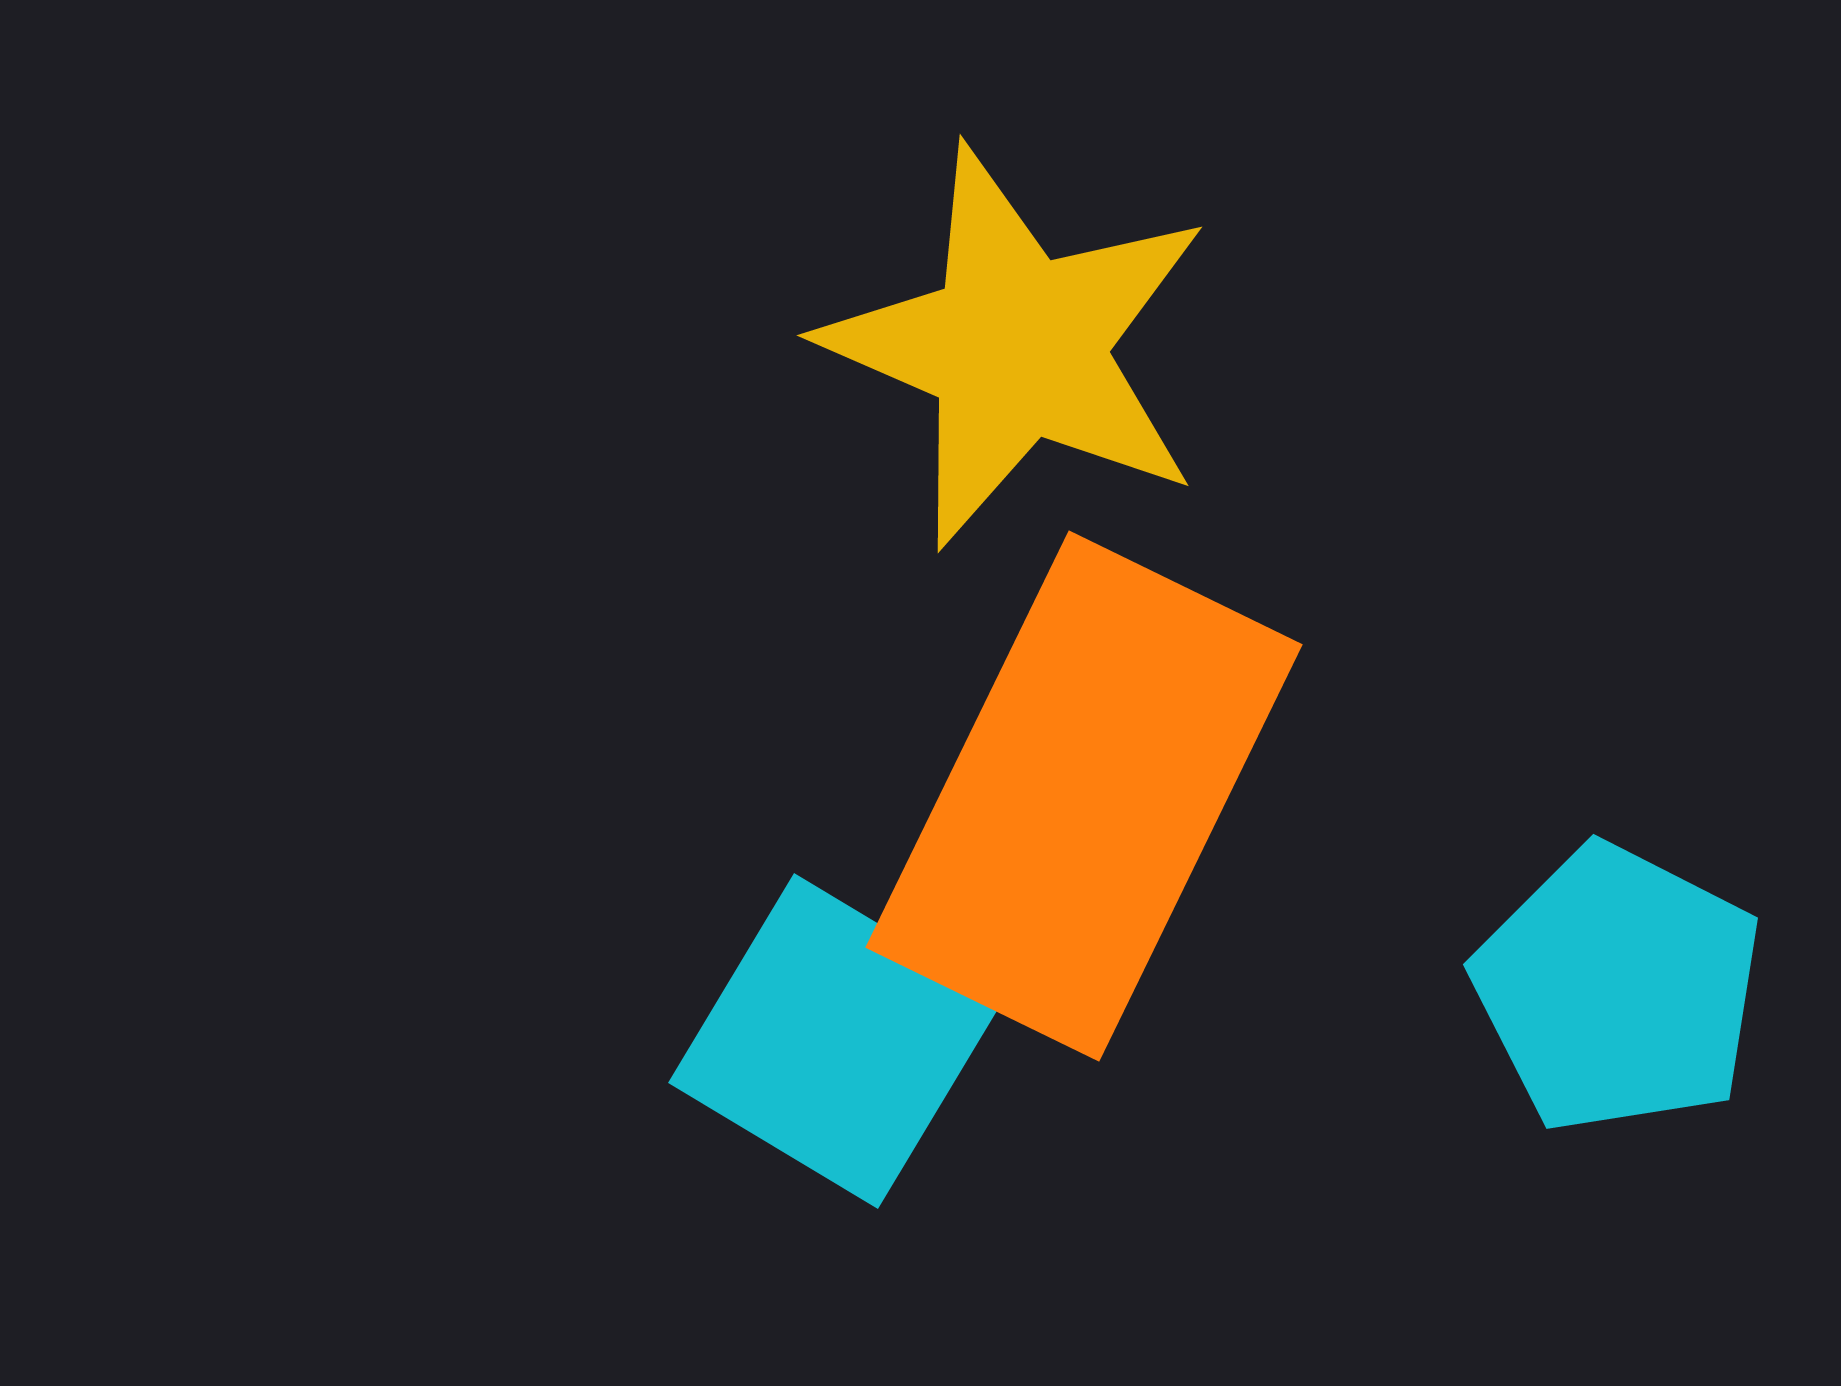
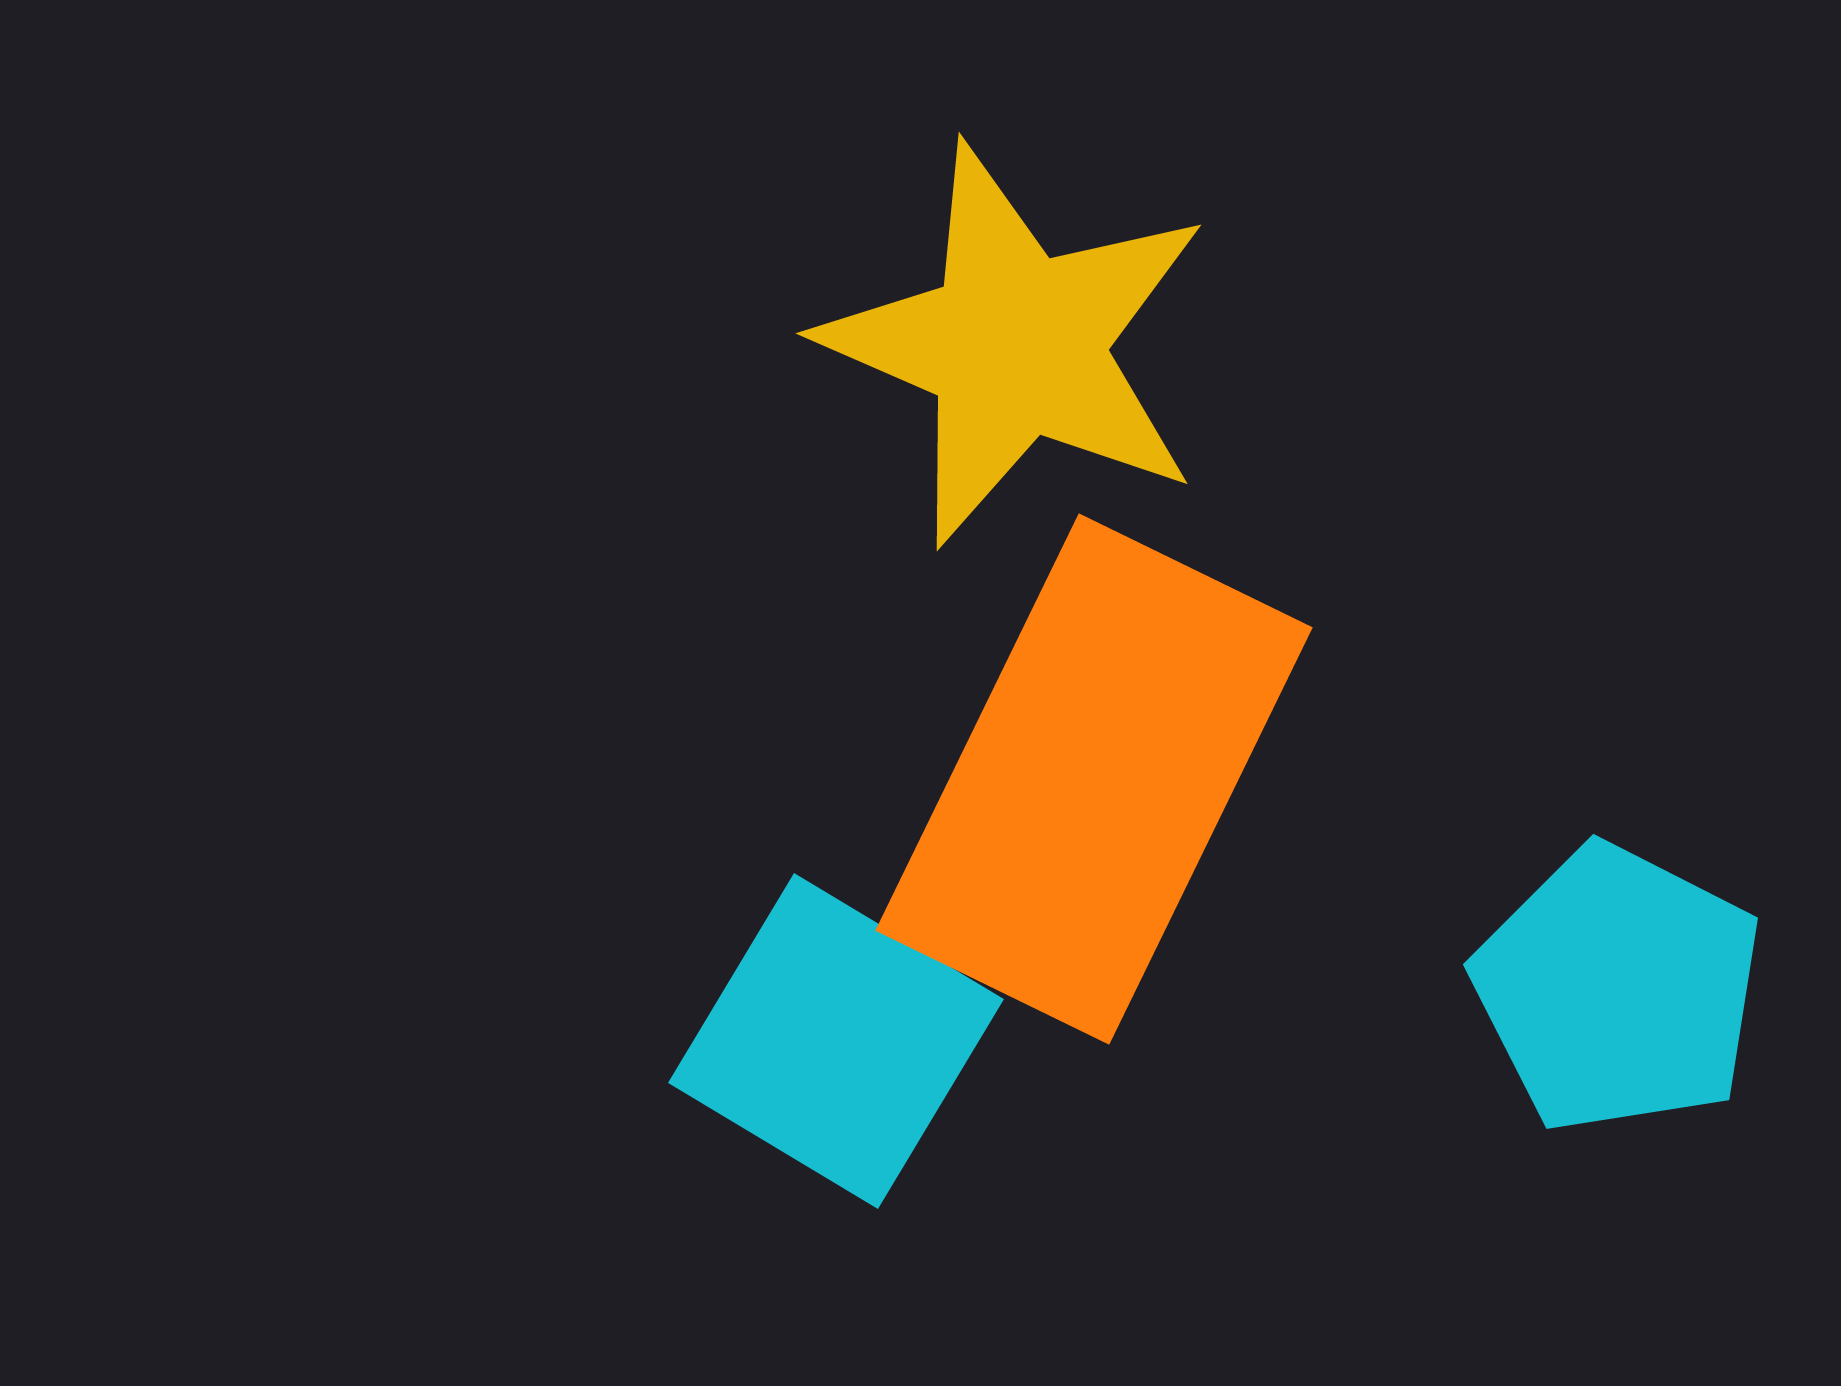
yellow star: moved 1 px left, 2 px up
orange rectangle: moved 10 px right, 17 px up
